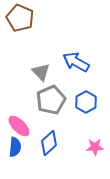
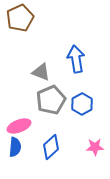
brown pentagon: rotated 24 degrees clockwise
blue arrow: moved 3 px up; rotated 52 degrees clockwise
gray triangle: rotated 24 degrees counterclockwise
blue hexagon: moved 4 px left, 2 px down
pink ellipse: rotated 65 degrees counterclockwise
blue diamond: moved 2 px right, 4 px down
